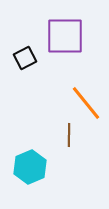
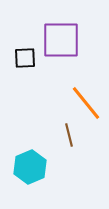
purple square: moved 4 px left, 4 px down
black square: rotated 25 degrees clockwise
brown line: rotated 15 degrees counterclockwise
